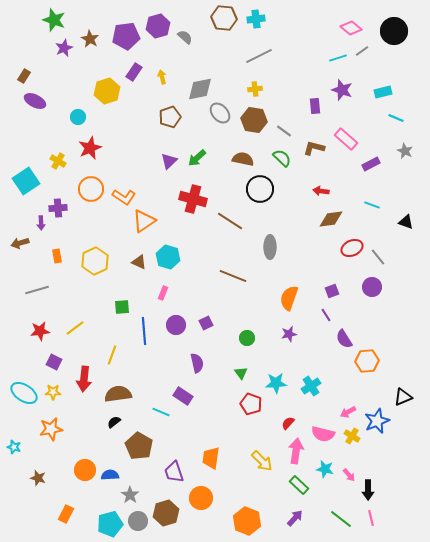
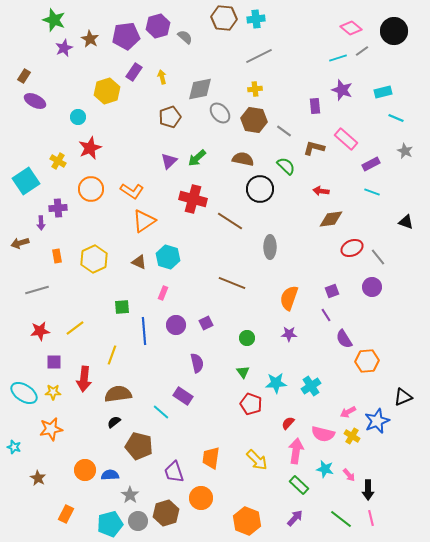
green semicircle at (282, 158): moved 4 px right, 8 px down
orange L-shape at (124, 197): moved 8 px right, 6 px up
cyan line at (372, 205): moved 13 px up
yellow hexagon at (95, 261): moved 1 px left, 2 px up
brown line at (233, 276): moved 1 px left, 7 px down
purple star at (289, 334): rotated 14 degrees clockwise
purple square at (54, 362): rotated 28 degrees counterclockwise
green triangle at (241, 373): moved 2 px right, 1 px up
cyan line at (161, 412): rotated 18 degrees clockwise
brown pentagon at (139, 446): rotated 16 degrees counterclockwise
yellow arrow at (262, 461): moved 5 px left, 1 px up
brown star at (38, 478): rotated 14 degrees clockwise
